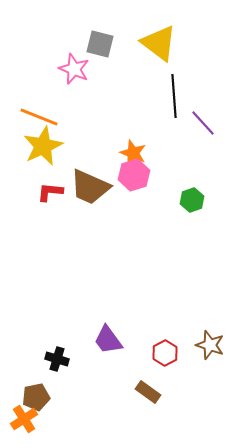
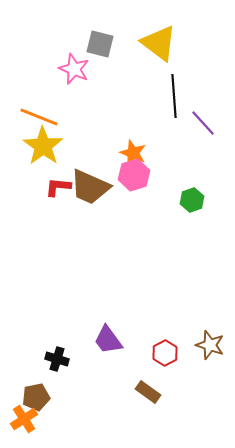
yellow star: rotated 12 degrees counterclockwise
red L-shape: moved 8 px right, 5 px up
